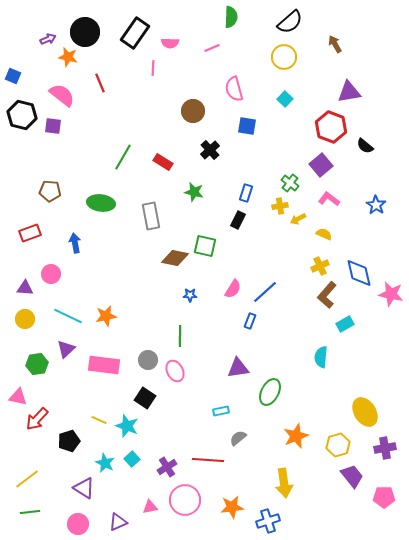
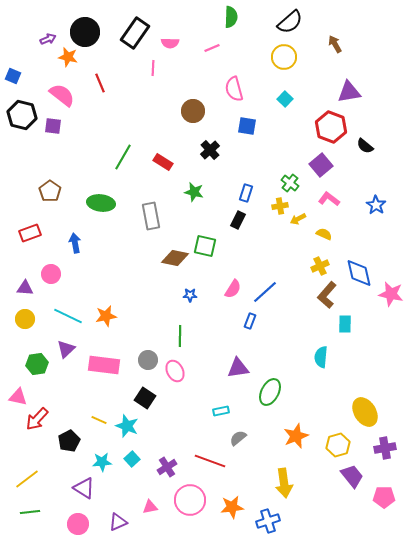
brown pentagon at (50, 191): rotated 30 degrees clockwise
cyan rectangle at (345, 324): rotated 60 degrees counterclockwise
black pentagon at (69, 441): rotated 10 degrees counterclockwise
red line at (208, 460): moved 2 px right, 1 px down; rotated 16 degrees clockwise
cyan star at (105, 463): moved 3 px left, 1 px up; rotated 30 degrees counterclockwise
pink circle at (185, 500): moved 5 px right
